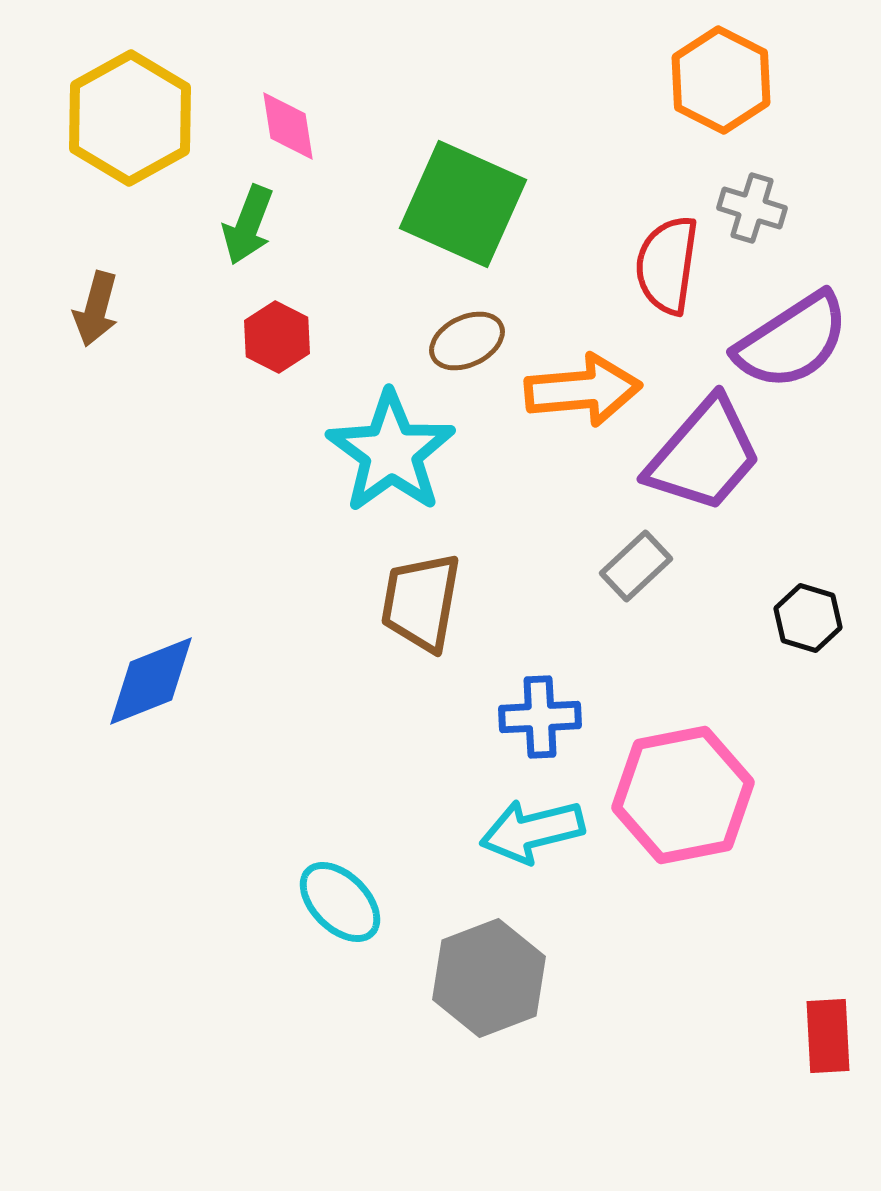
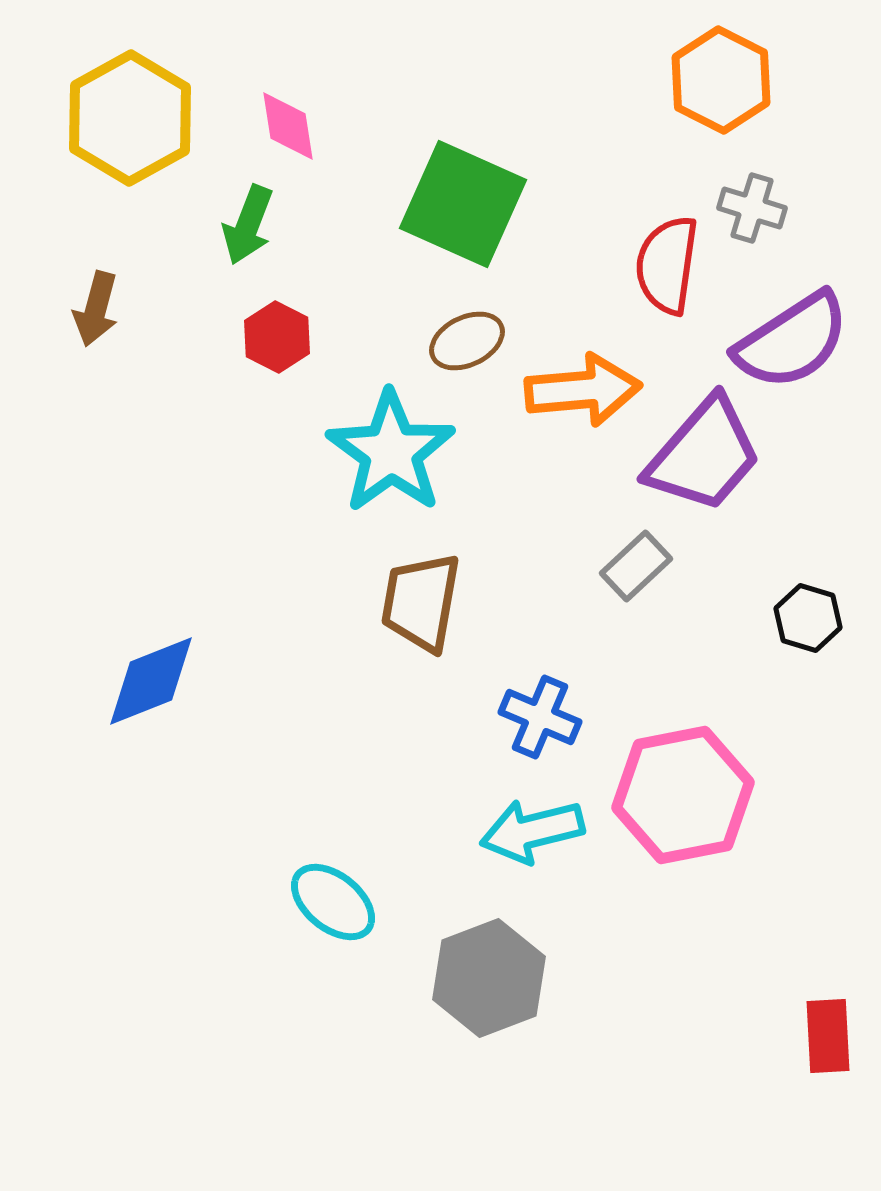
blue cross: rotated 26 degrees clockwise
cyan ellipse: moved 7 px left; rotated 6 degrees counterclockwise
